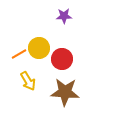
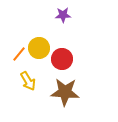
purple star: moved 1 px left, 1 px up
orange line: rotated 21 degrees counterclockwise
